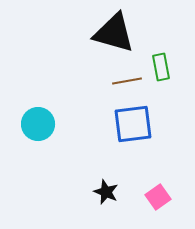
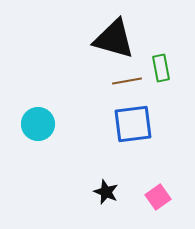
black triangle: moved 6 px down
green rectangle: moved 1 px down
